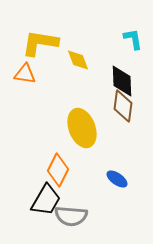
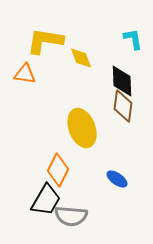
yellow L-shape: moved 5 px right, 2 px up
yellow diamond: moved 3 px right, 2 px up
